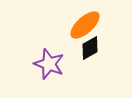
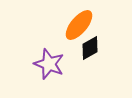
orange ellipse: moved 6 px left; rotated 8 degrees counterclockwise
